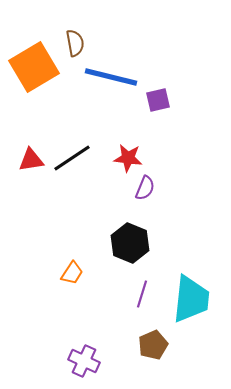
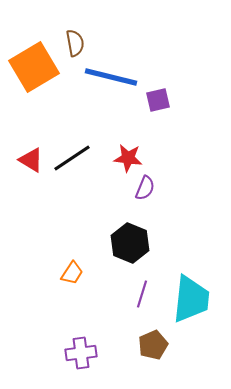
red triangle: rotated 40 degrees clockwise
purple cross: moved 3 px left, 8 px up; rotated 32 degrees counterclockwise
